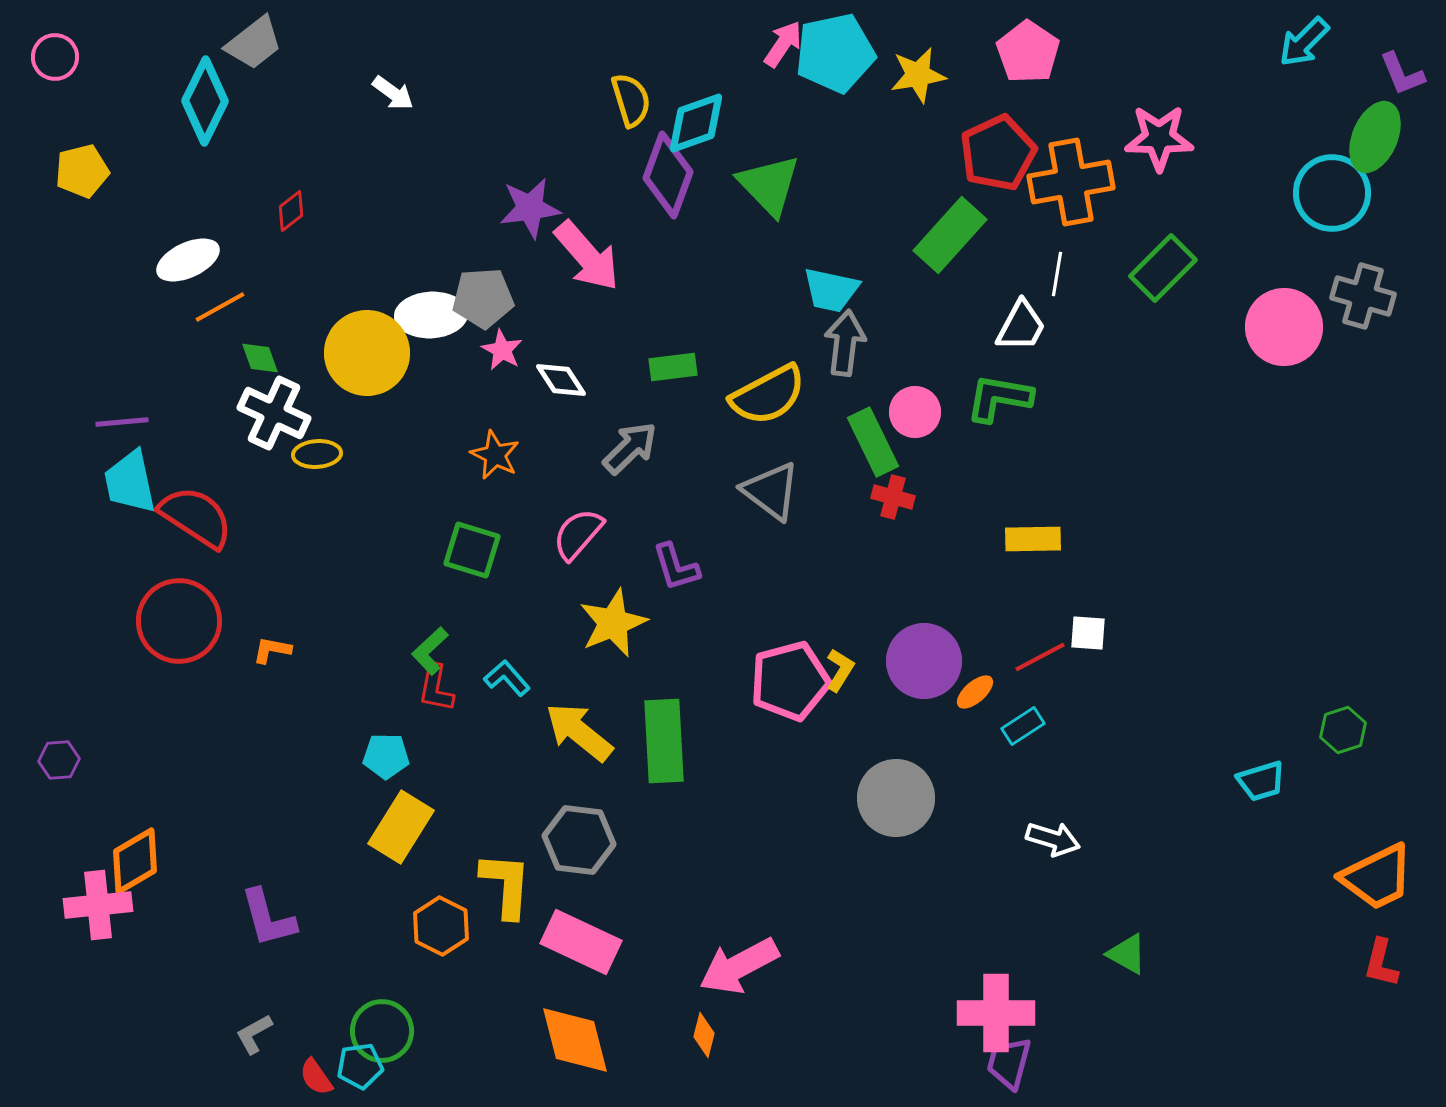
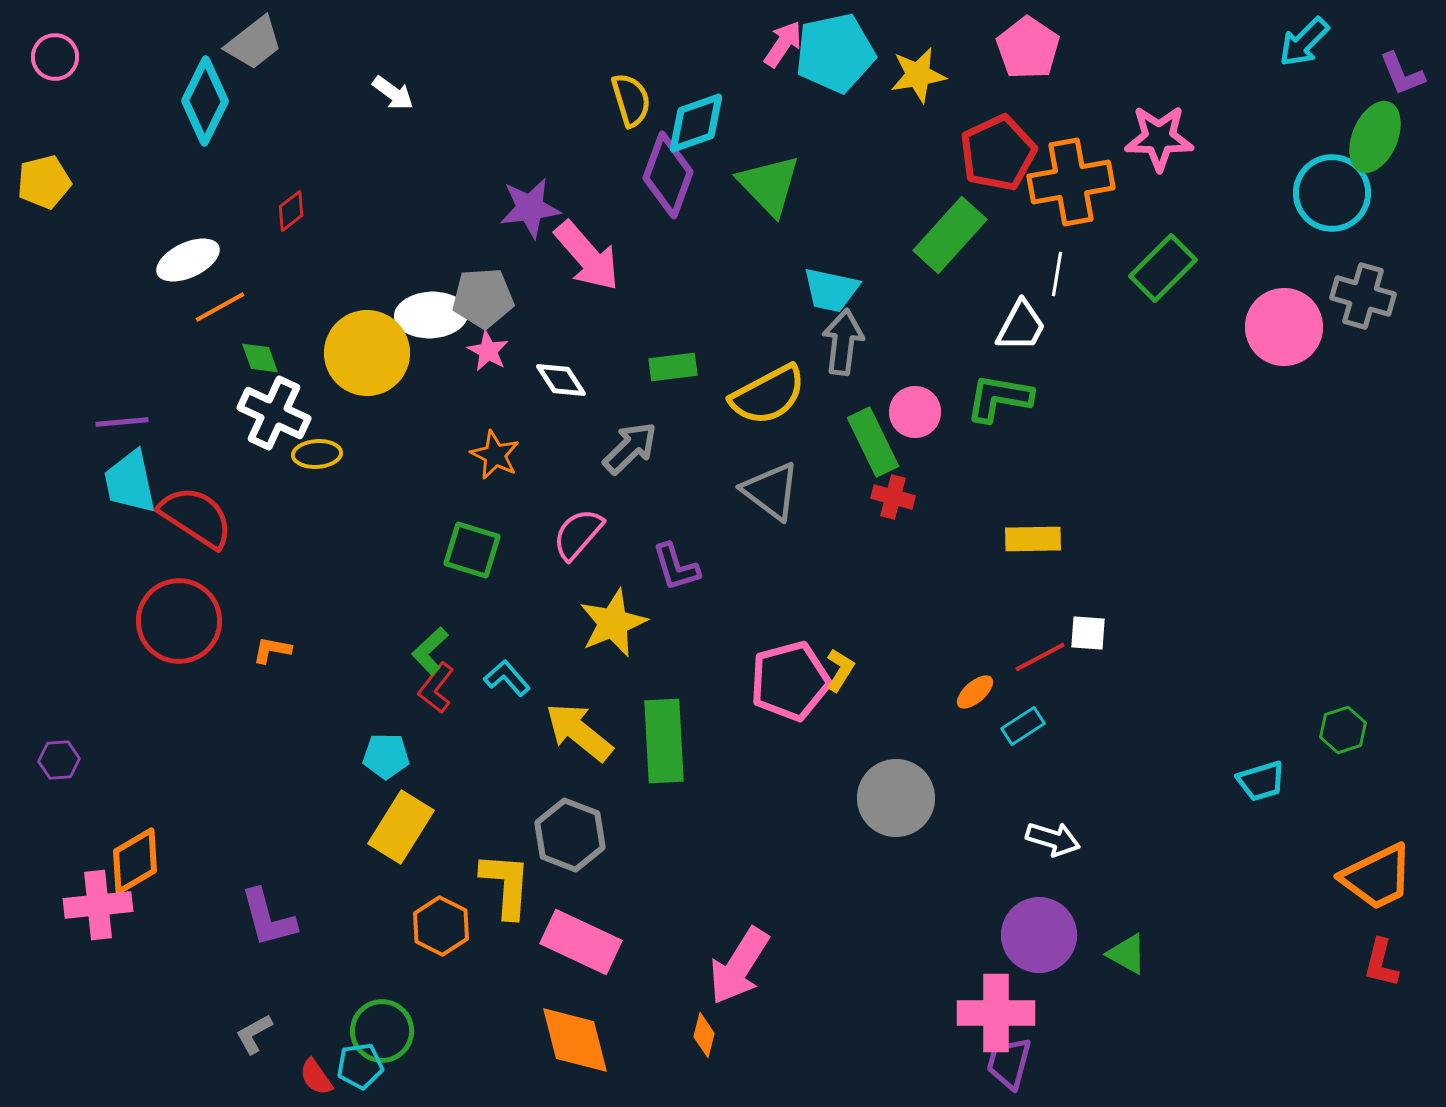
pink pentagon at (1028, 52): moved 4 px up
yellow pentagon at (82, 171): moved 38 px left, 11 px down
gray arrow at (845, 343): moved 2 px left, 1 px up
pink star at (502, 350): moved 14 px left, 1 px down
purple circle at (924, 661): moved 115 px right, 274 px down
red L-shape at (436, 688): rotated 27 degrees clockwise
gray hexagon at (579, 840): moved 9 px left, 5 px up; rotated 14 degrees clockwise
pink arrow at (739, 966): rotated 30 degrees counterclockwise
